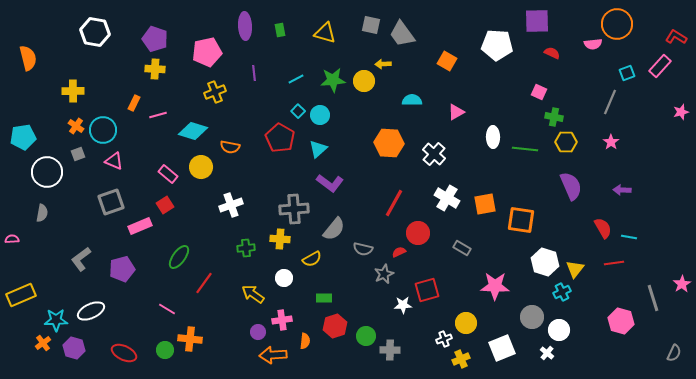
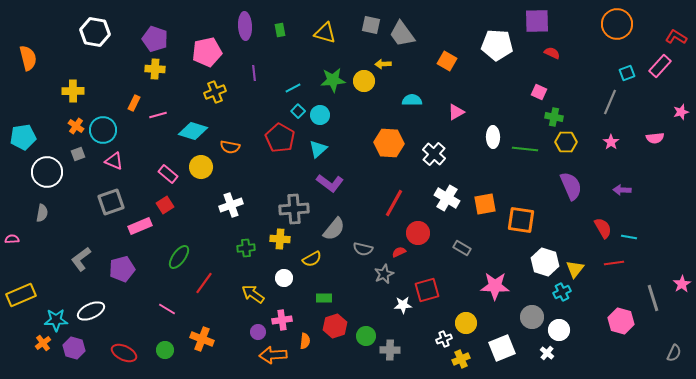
pink semicircle at (593, 44): moved 62 px right, 94 px down
cyan line at (296, 79): moved 3 px left, 9 px down
orange cross at (190, 339): moved 12 px right; rotated 15 degrees clockwise
